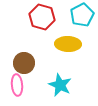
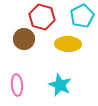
cyan pentagon: moved 1 px down
brown circle: moved 24 px up
